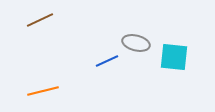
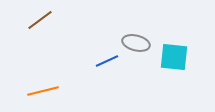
brown line: rotated 12 degrees counterclockwise
